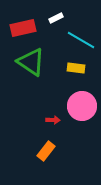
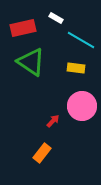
white rectangle: rotated 56 degrees clockwise
red arrow: moved 1 px down; rotated 48 degrees counterclockwise
orange rectangle: moved 4 px left, 2 px down
